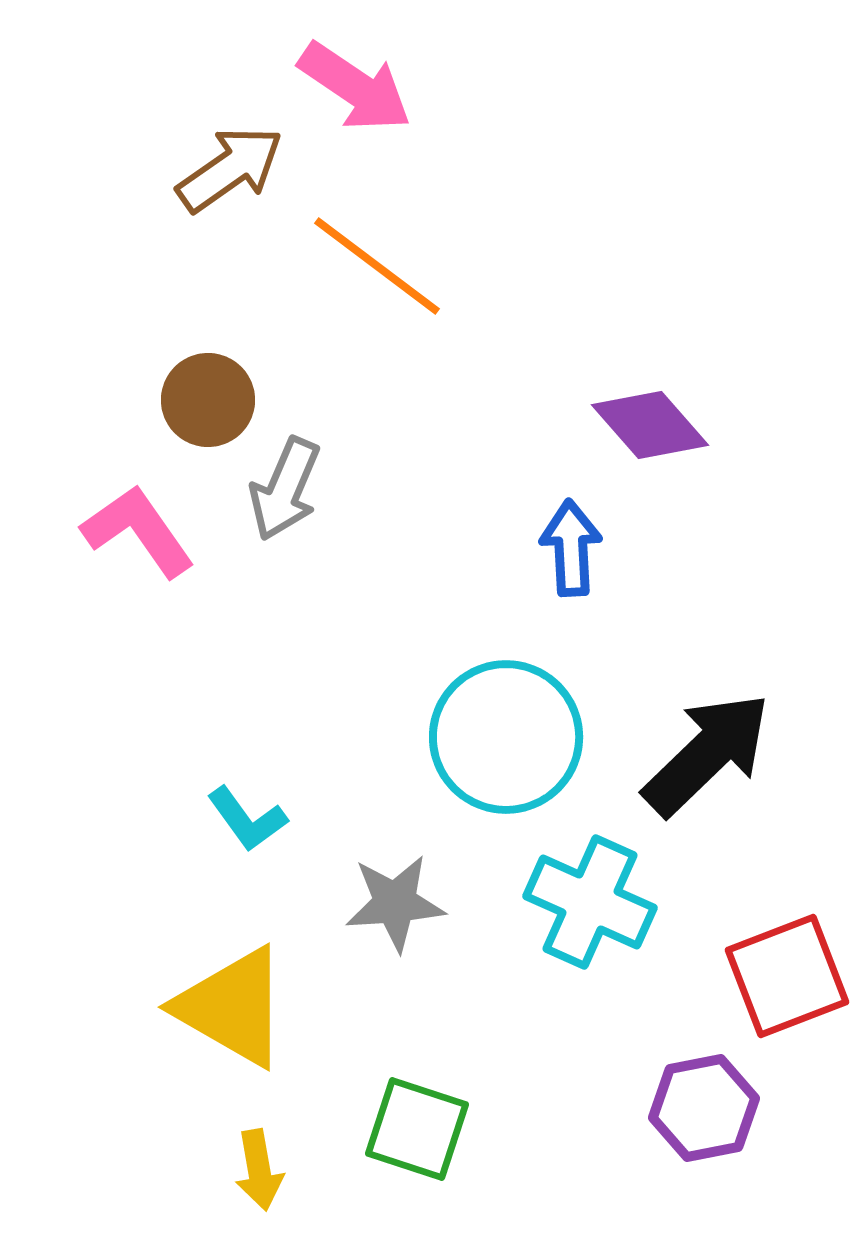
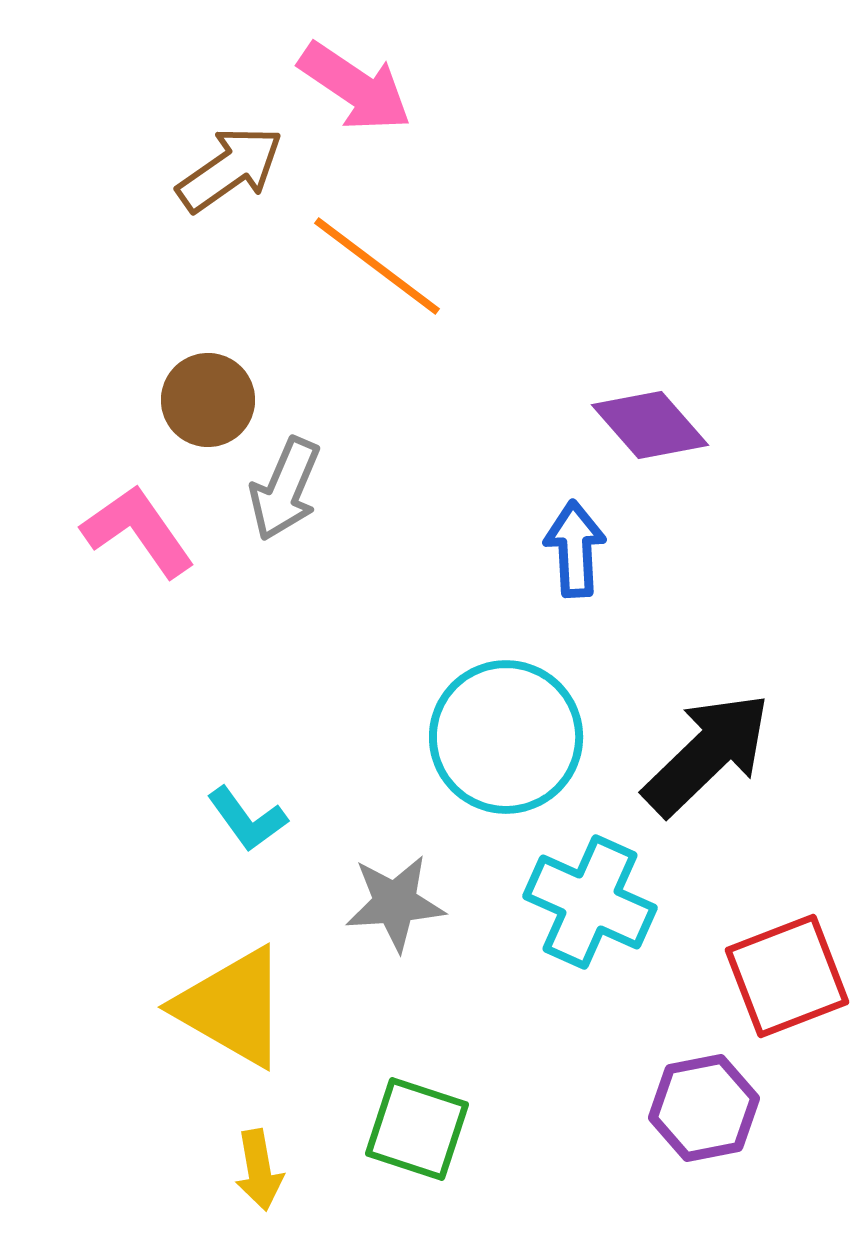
blue arrow: moved 4 px right, 1 px down
